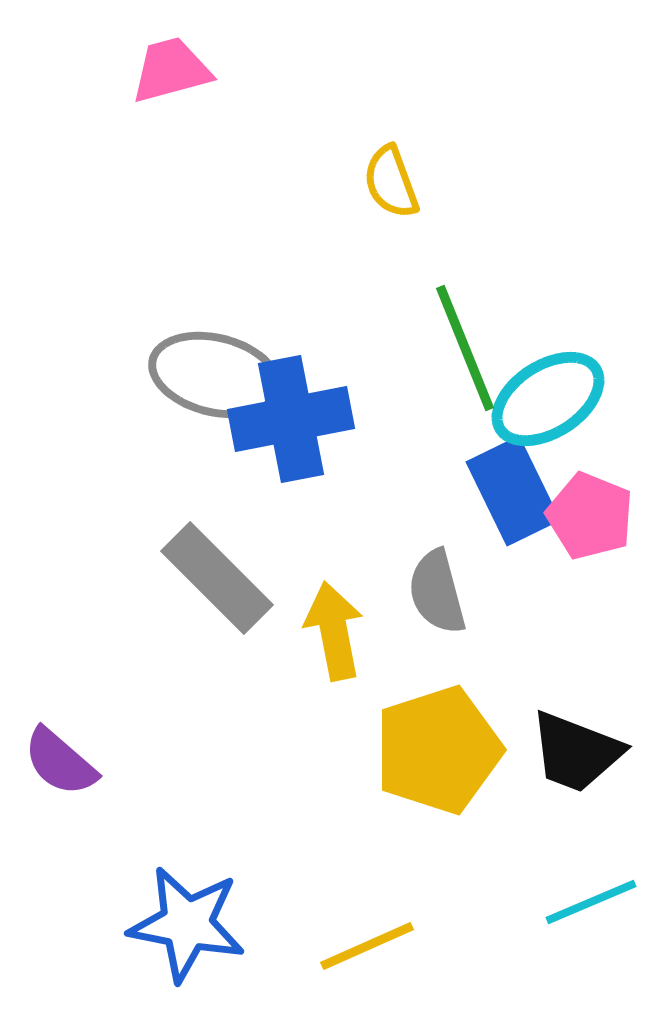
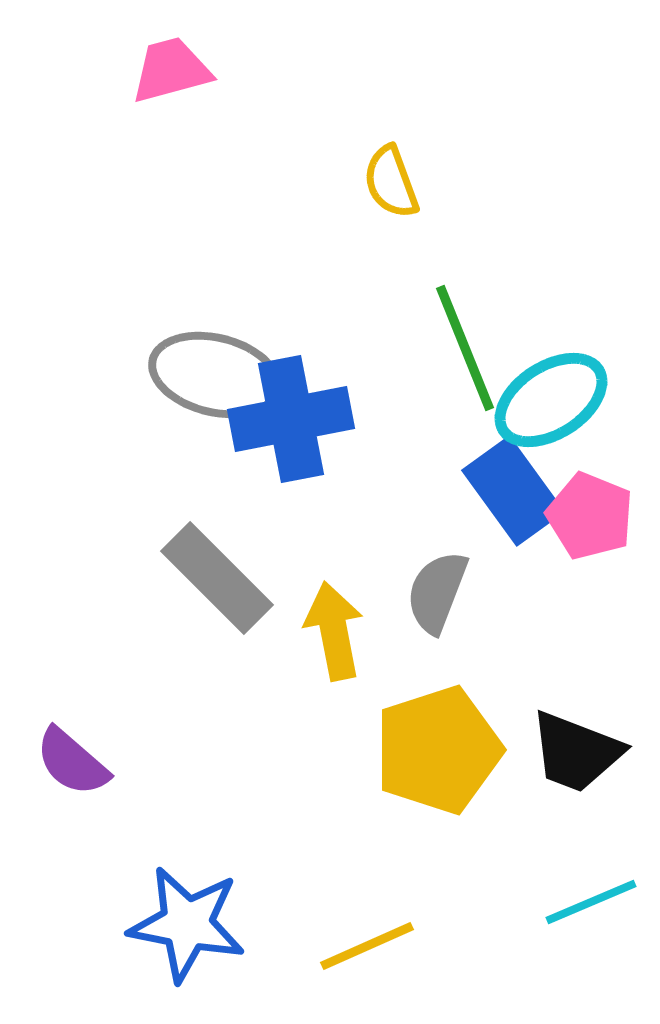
cyan ellipse: moved 3 px right, 1 px down
blue rectangle: rotated 10 degrees counterclockwise
gray semicircle: rotated 36 degrees clockwise
purple semicircle: moved 12 px right
